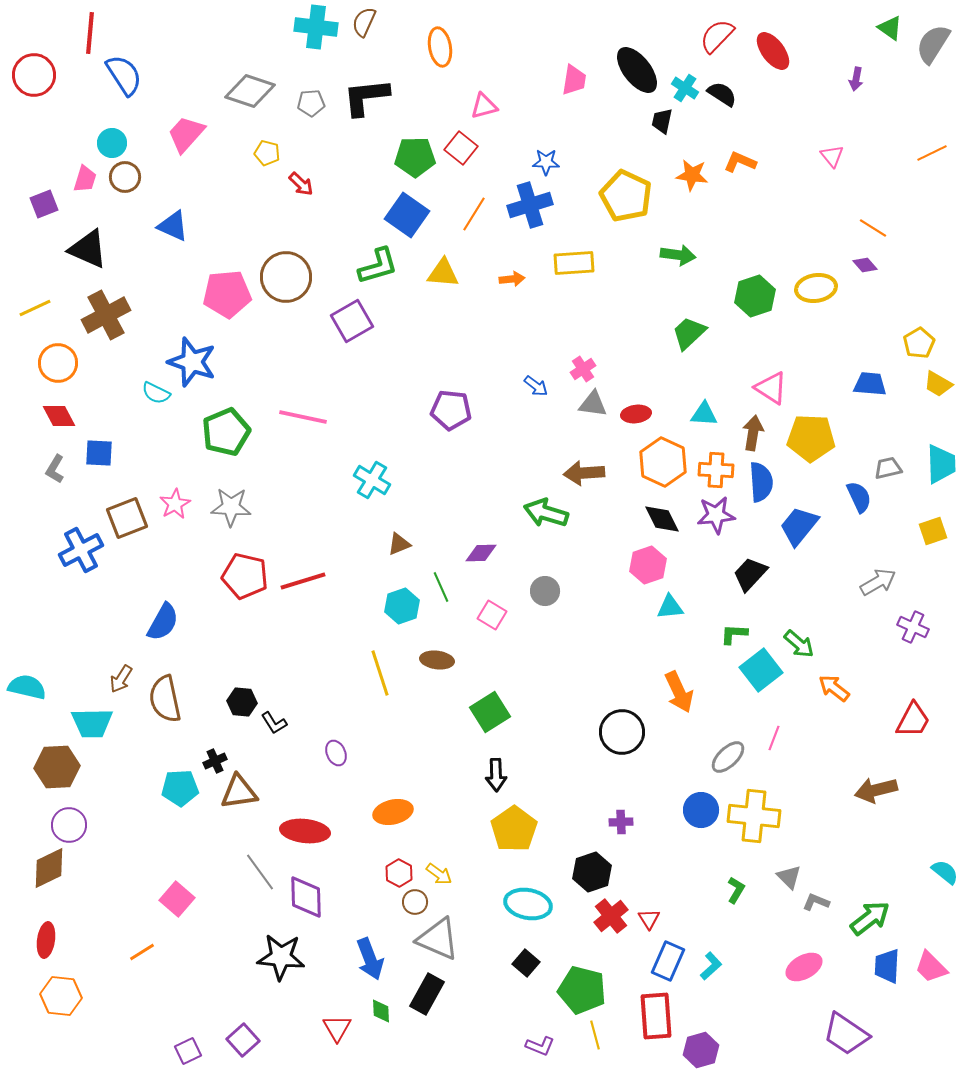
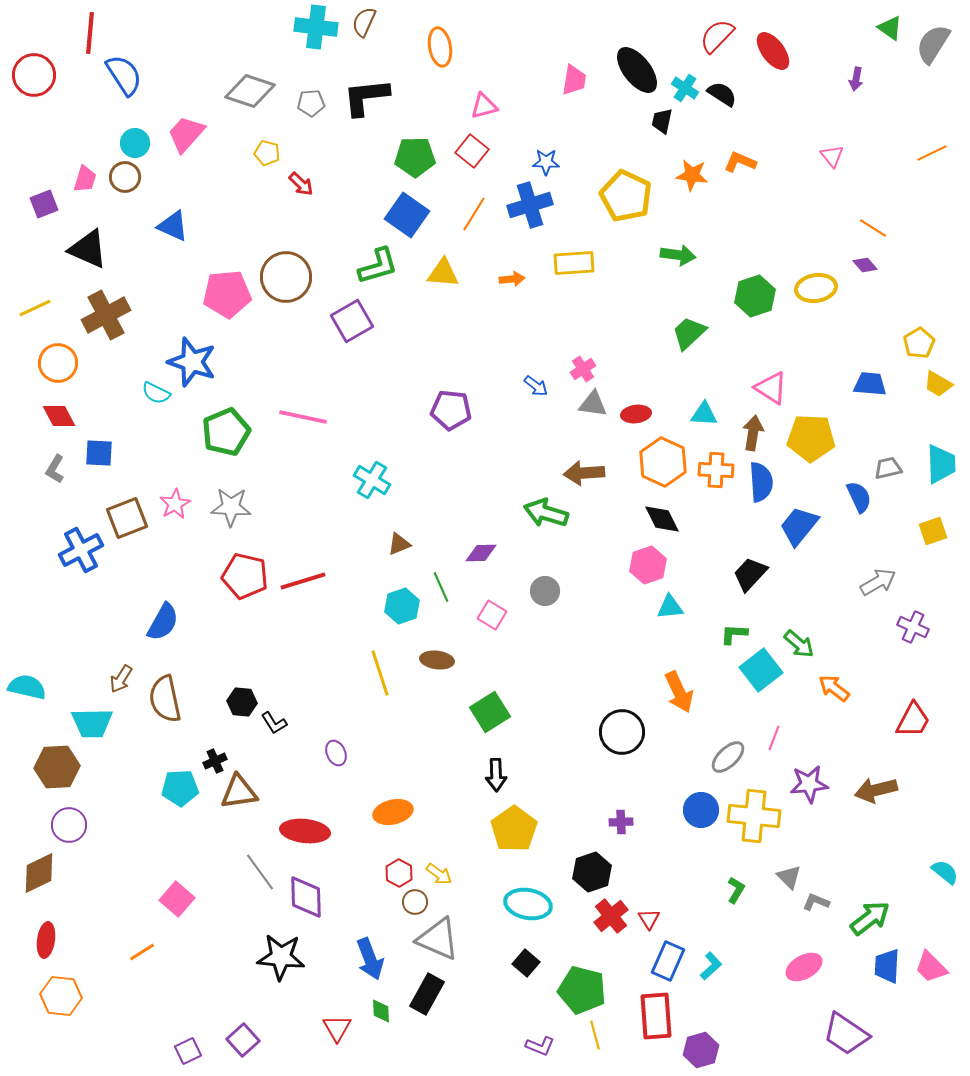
cyan circle at (112, 143): moved 23 px right
red square at (461, 148): moved 11 px right, 3 px down
purple star at (716, 515): moved 93 px right, 269 px down
brown diamond at (49, 868): moved 10 px left, 5 px down
